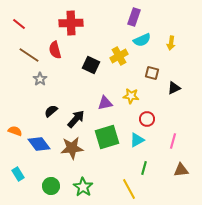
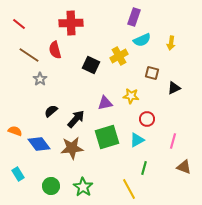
brown triangle: moved 3 px right, 3 px up; rotated 28 degrees clockwise
